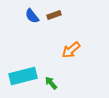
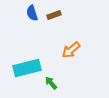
blue semicircle: moved 3 px up; rotated 21 degrees clockwise
cyan rectangle: moved 4 px right, 8 px up
